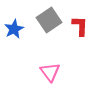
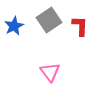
blue star: moved 3 px up
